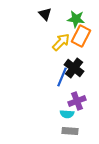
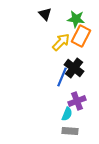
cyan semicircle: rotated 72 degrees counterclockwise
